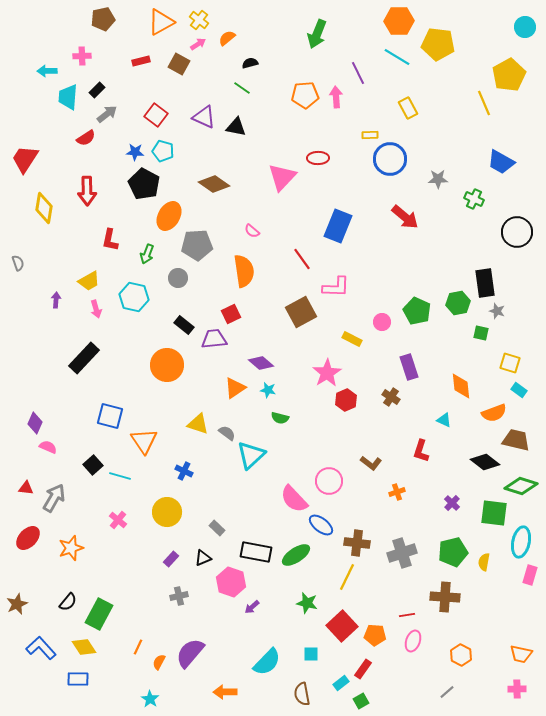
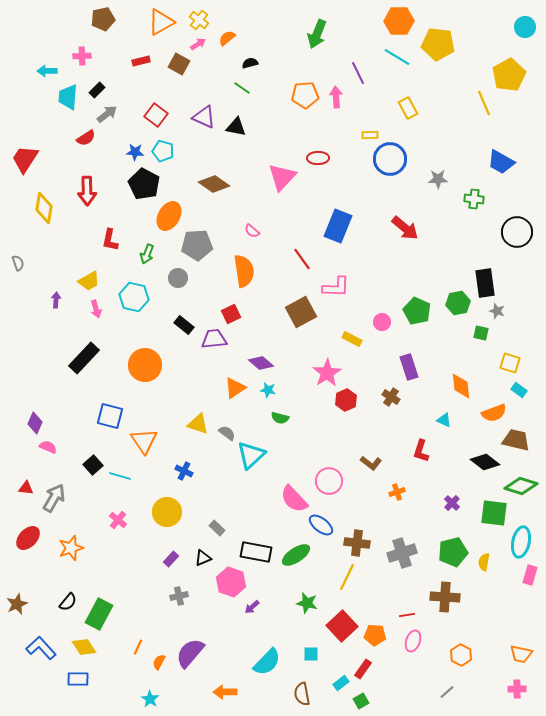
green cross at (474, 199): rotated 18 degrees counterclockwise
red arrow at (405, 217): moved 11 px down
orange circle at (167, 365): moved 22 px left
